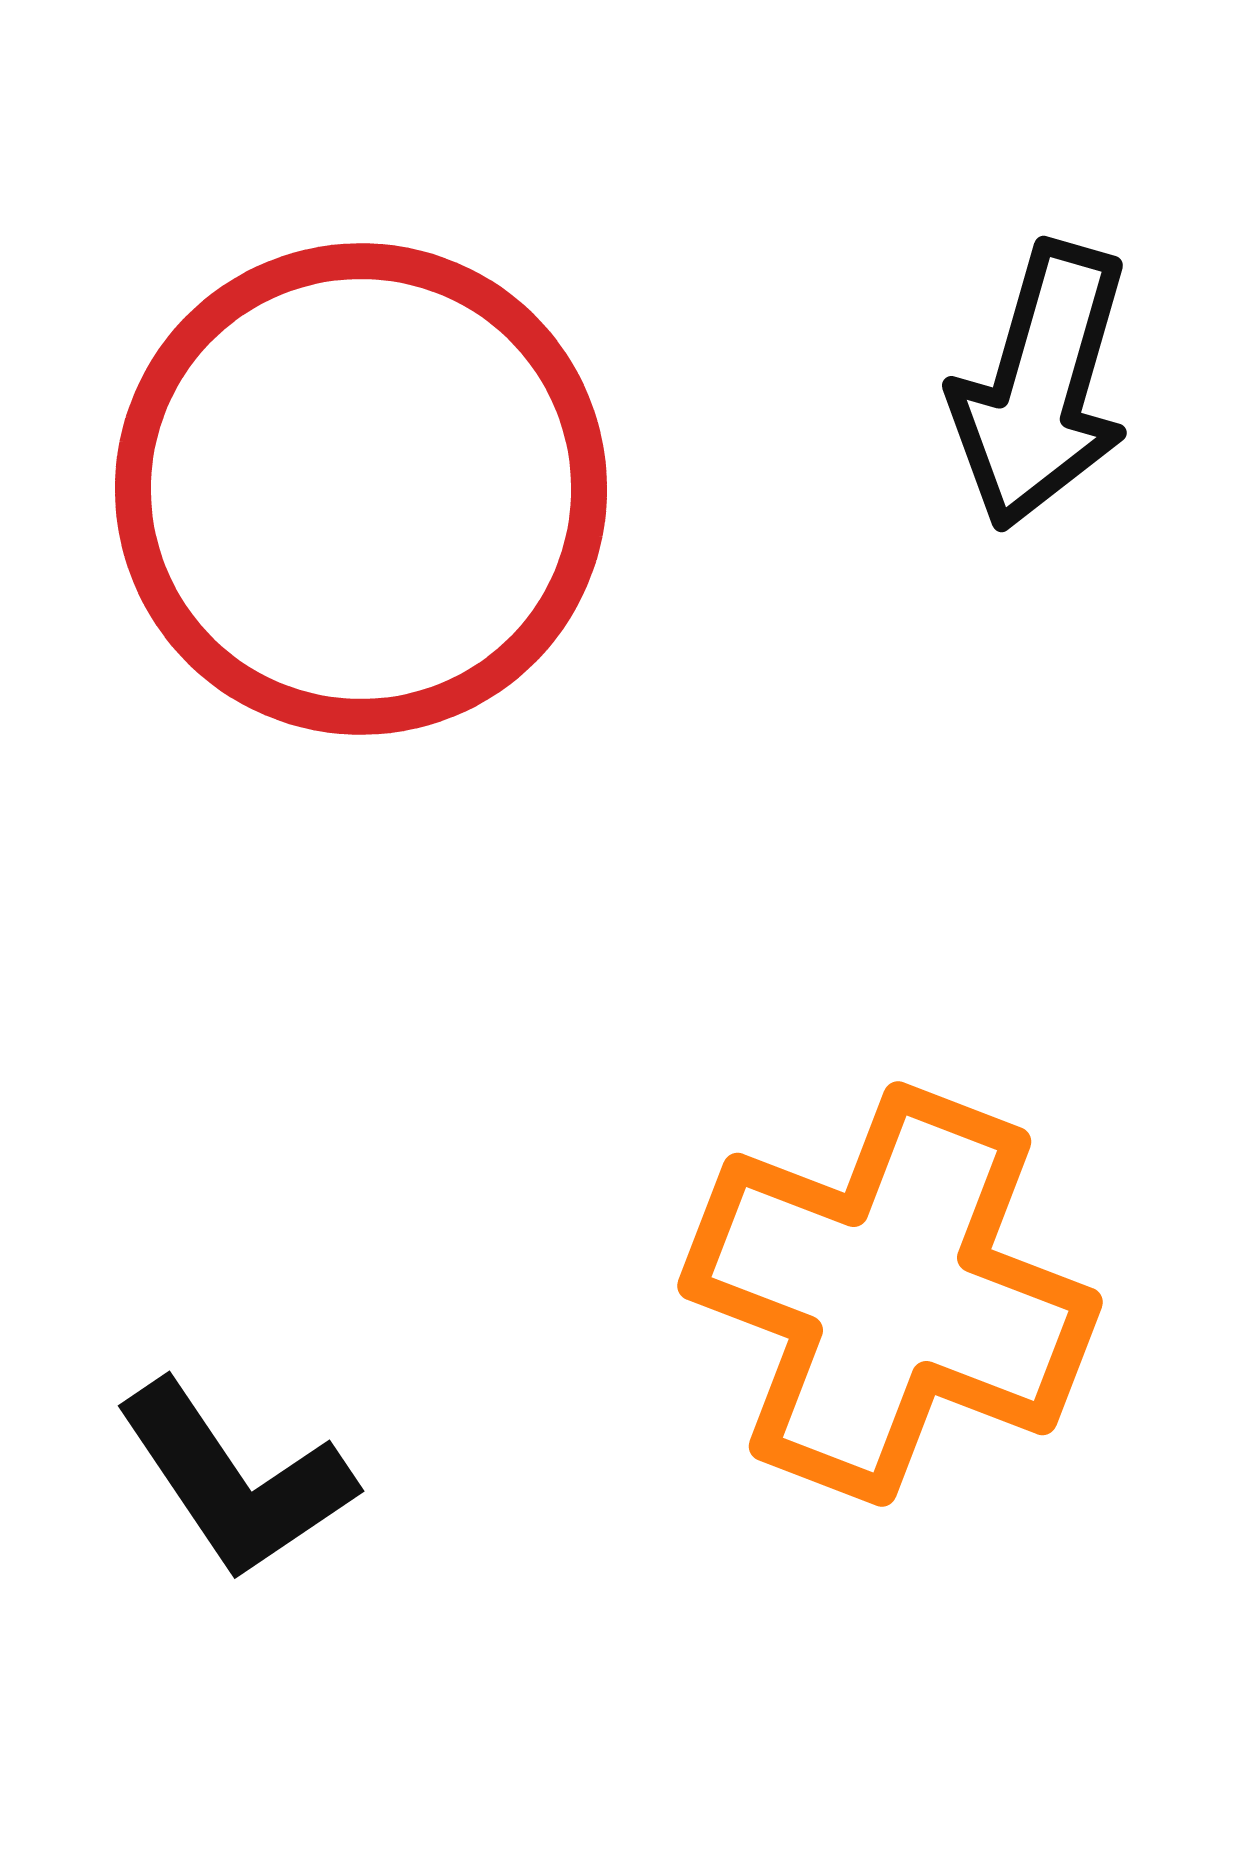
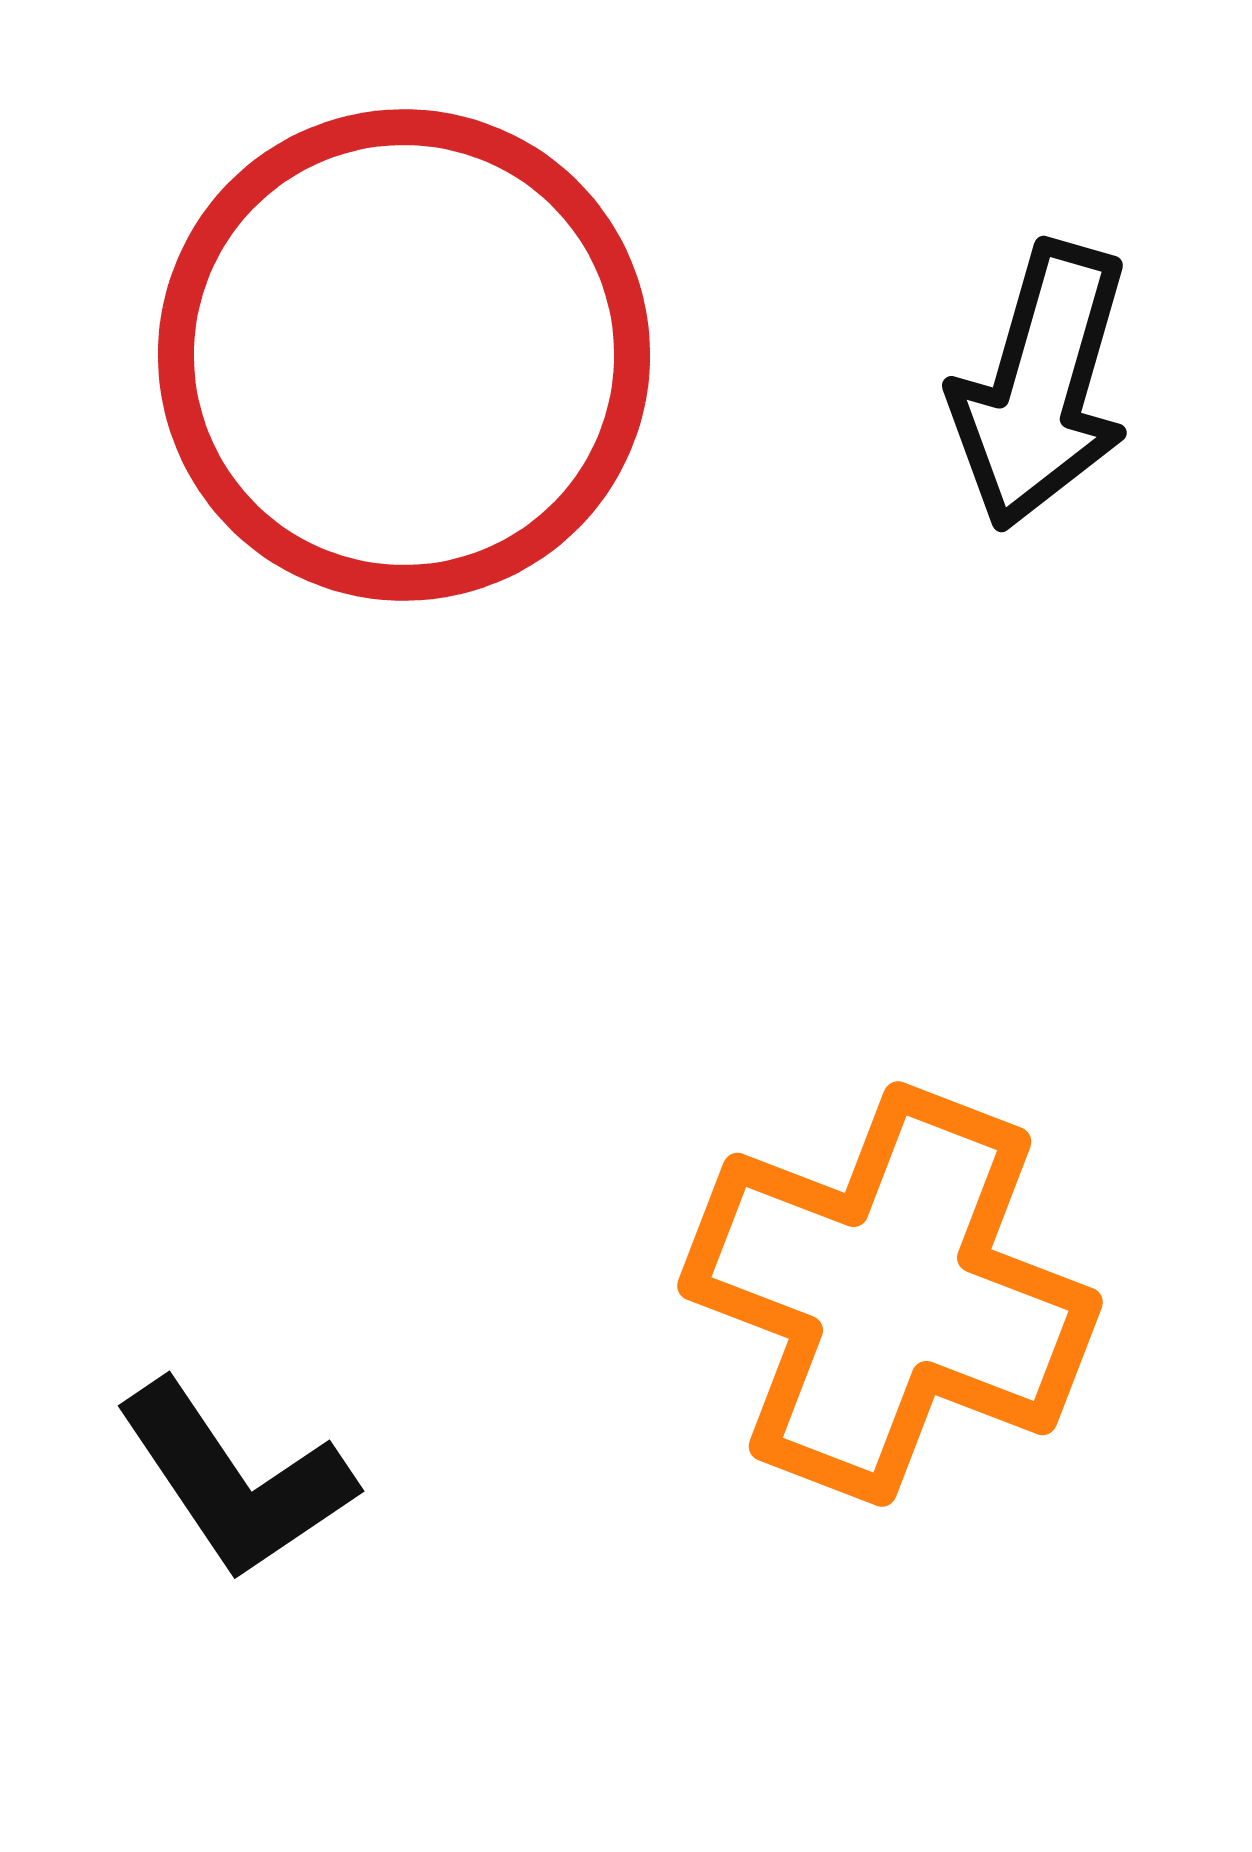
red circle: moved 43 px right, 134 px up
